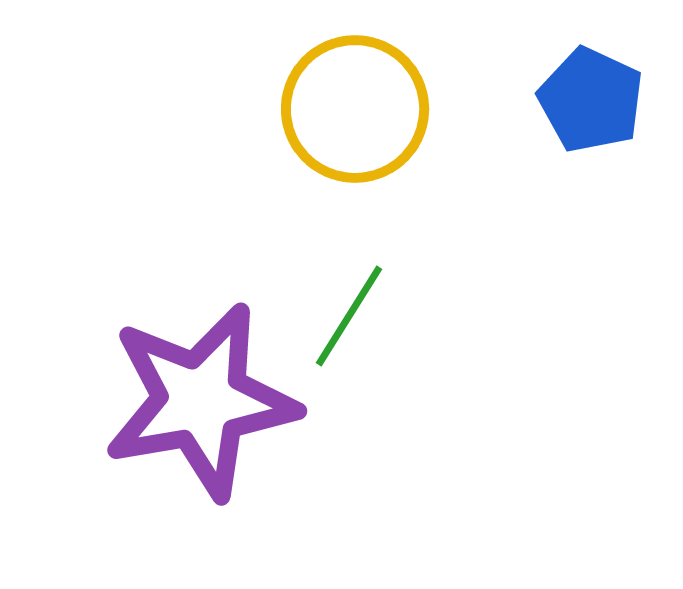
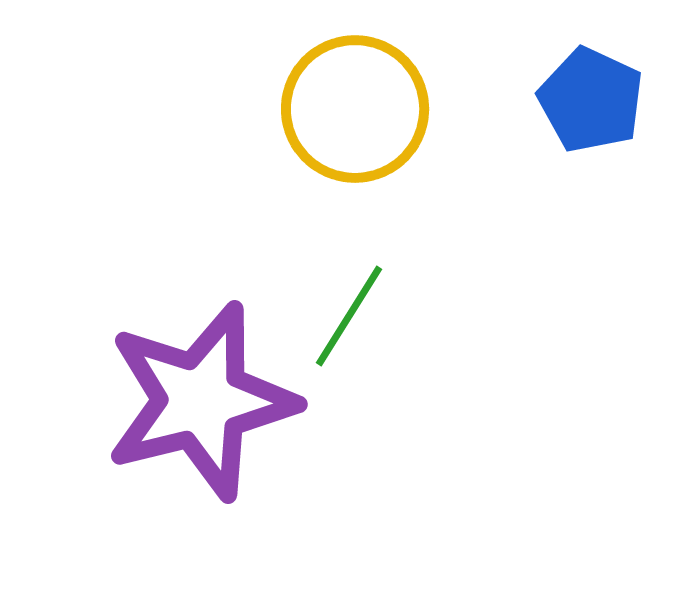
purple star: rotated 4 degrees counterclockwise
